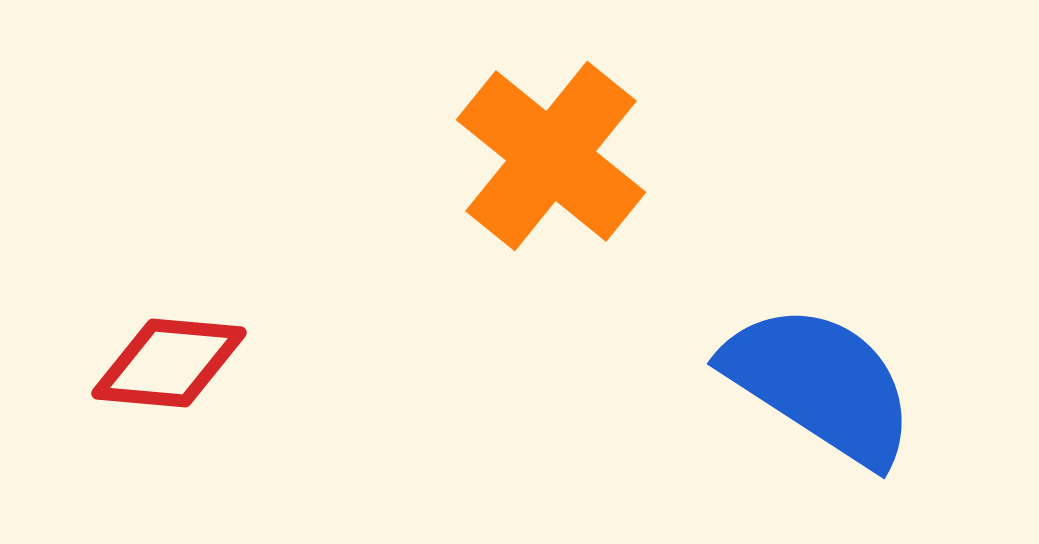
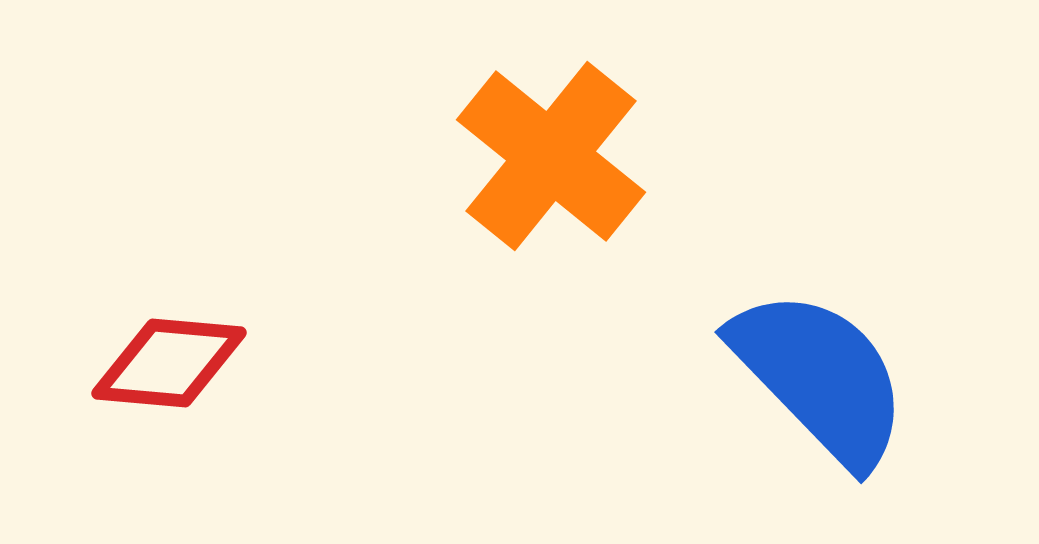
blue semicircle: moved 7 px up; rotated 13 degrees clockwise
